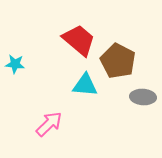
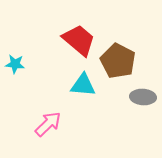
cyan triangle: moved 2 px left
pink arrow: moved 1 px left
